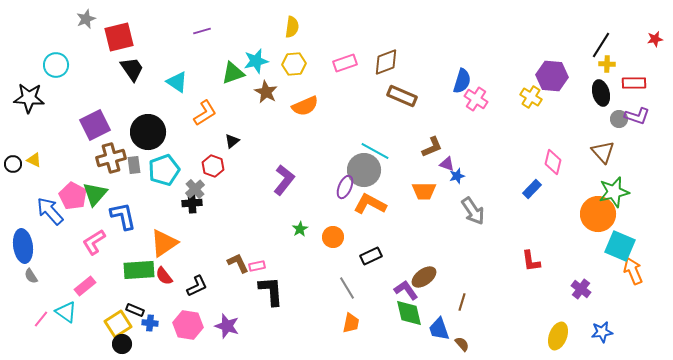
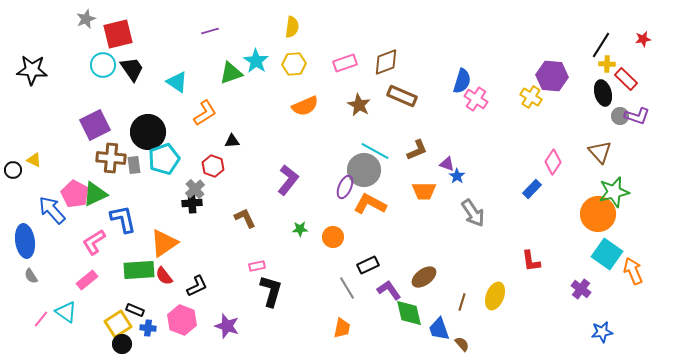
purple line at (202, 31): moved 8 px right
red square at (119, 37): moved 1 px left, 3 px up
red star at (655, 39): moved 12 px left
cyan star at (256, 61): rotated 25 degrees counterclockwise
cyan circle at (56, 65): moved 47 px right
green triangle at (233, 73): moved 2 px left
red rectangle at (634, 83): moved 8 px left, 4 px up; rotated 45 degrees clockwise
brown star at (266, 92): moved 93 px right, 13 px down
black ellipse at (601, 93): moved 2 px right
black star at (29, 98): moved 3 px right, 28 px up
gray circle at (619, 119): moved 1 px right, 3 px up
black triangle at (232, 141): rotated 35 degrees clockwise
brown L-shape at (432, 147): moved 15 px left, 3 px down
brown triangle at (603, 152): moved 3 px left
brown cross at (111, 158): rotated 20 degrees clockwise
pink diamond at (553, 162): rotated 20 degrees clockwise
black circle at (13, 164): moved 6 px down
cyan pentagon at (164, 170): moved 11 px up
blue star at (457, 176): rotated 21 degrees counterclockwise
purple L-shape at (284, 180): moved 4 px right
green triangle at (95, 194): rotated 24 degrees clockwise
pink pentagon at (73, 196): moved 2 px right, 2 px up
blue arrow at (50, 211): moved 2 px right, 1 px up
gray arrow at (473, 211): moved 2 px down
blue L-shape at (123, 216): moved 3 px down
green star at (300, 229): rotated 28 degrees clockwise
blue ellipse at (23, 246): moved 2 px right, 5 px up
cyan square at (620, 246): moved 13 px left, 8 px down; rotated 12 degrees clockwise
black rectangle at (371, 256): moved 3 px left, 9 px down
brown L-shape at (238, 263): moved 7 px right, 45 px up
pink rectangle at (85, 286): moved 2 px right, 6 px up
purple L-shape at (406, 290): moved 17 px left
black L-shape at (271, 291): rotated 20 degrees clockwise
blue cross at (150, 323): moved 2 px left, 5 px down
orange trapezoid at (351, 323): moved 9 px left, 5 px down
pink hexagon at (188, 325): moved 6 px left, 5 px up; rotated 12 degrees clockwise
yellow ellipse at (558, 336): moved 63 px left, 40 px up
